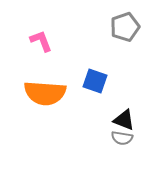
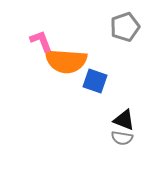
orange semicircle: moved 21 px right, 32 px up
